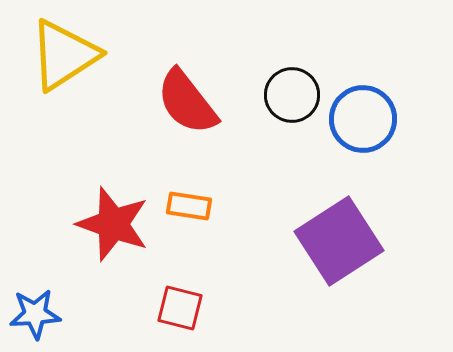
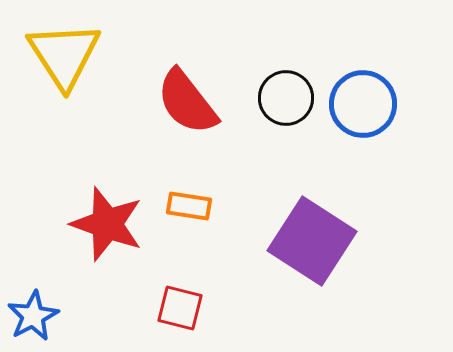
yellow triangle: rotated 30 degrees counterclockwise
black circle: moved 6 px left, 3 px down
blue circle: moved 15 px up
red star: moved 6 px left
purple square: moved 27 px left; rotated 24 degrees counterclockwise
blue star: moved 2 px left, 2 px down; rotated 24 degrees counterclockwise
